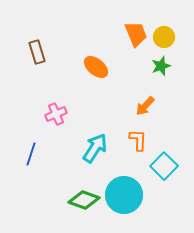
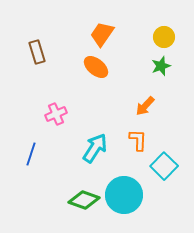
orange trapezoid: moved 34 px left; rotated 124 degrees counterclockwise
